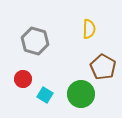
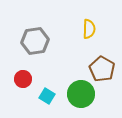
gray hexagon: rotated 24 degrees counterclockwise
brown pentagon: moved 1 px left, 2 px down
cyan square: moved 2 px right, 1 px down
